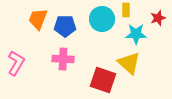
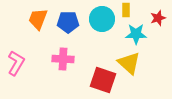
blue pentagon: moved 3 px right, 4 px up
